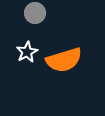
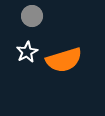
gray circle: moved 3 px left, 3 px down
